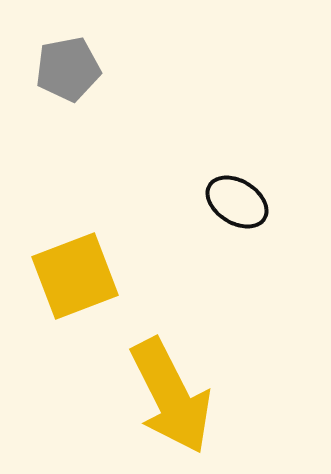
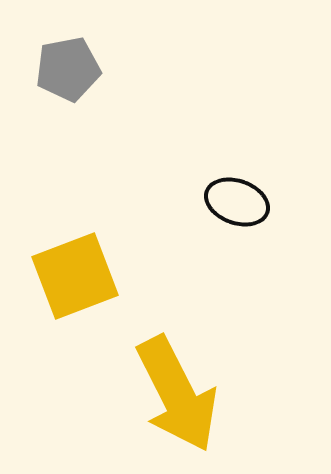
black ellipse: rotated 12 degrees counterclockwise
yellow arrow: moved 6 px right, 2 px up
